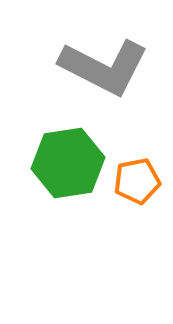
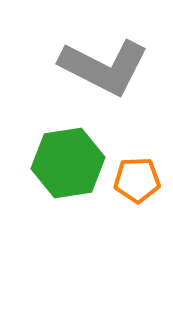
orange pentagon: moved 1 px up; rotated 9 degrees clockwise
